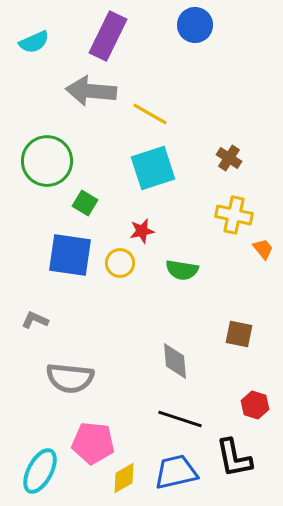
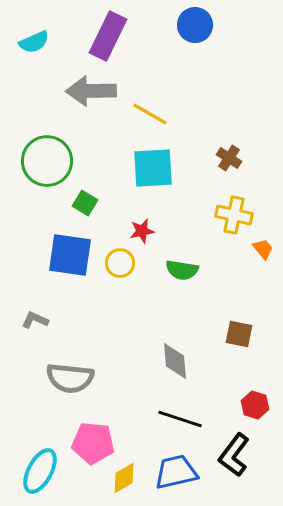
gray arrow: rotated 6 degrees counterclockwise
cyan square: rotated 15 degrees clockwise
black L-shape: moved 3 px up; rotated 48 degrees clockwise
